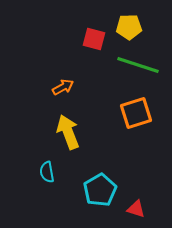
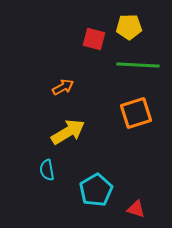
green line: rotated 15 degrees counterclockwise
yellow arrow: rotated 80 degrees clockwise
cyan semicircle: moved 2 px up
cyan pentagon: moved 4 px left
